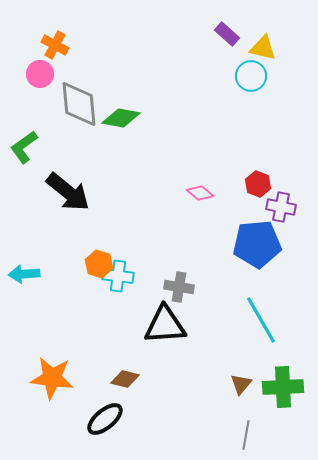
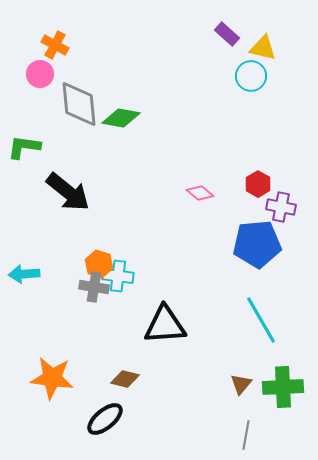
green L-shape: rotated 44 degrees clockwise
red hexagon: rotated 10 degrees clockwise
gray cross: moved 85 px left
